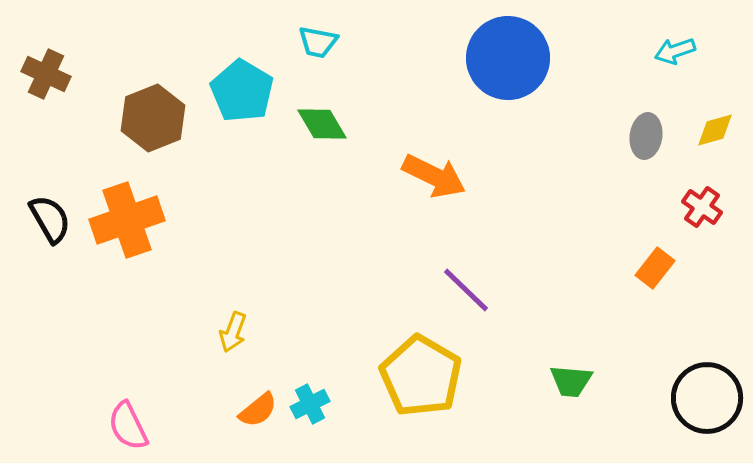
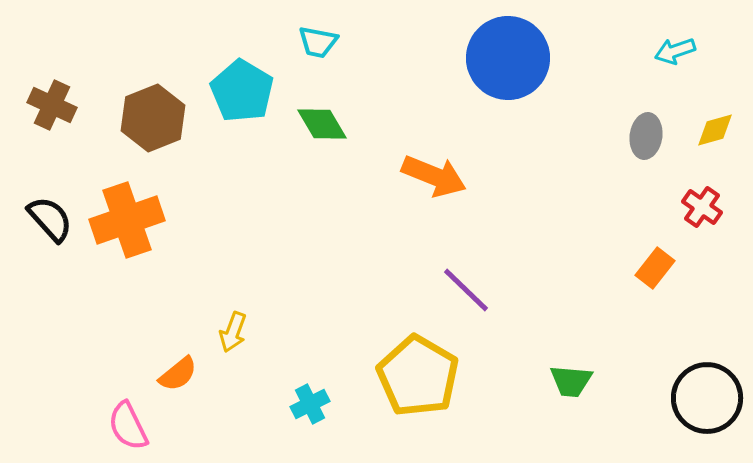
brown cross: moved 6 px right, 31 px down
orange arrow: rotated 4 degrees counterclockwise
black semicircle: rotated 12 degrees counterclockwise
yellow pentagon: moved 3 px left
orange semicircle: moved 80 px left, 36 px up
